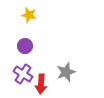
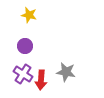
gray star: rotated 30 degrees clockwise
red arrow: moved 4 px up
